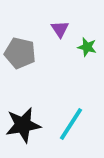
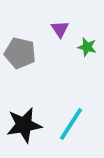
black star: moved 1 px right
